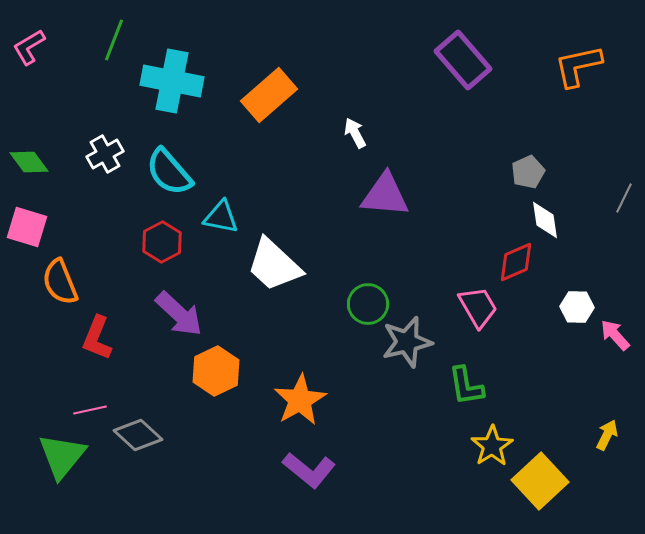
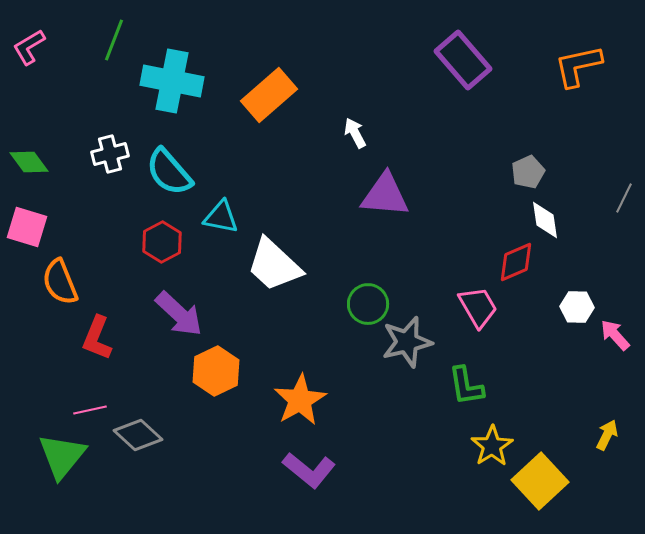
white cross: moved 5 px right; rotated 15 degrees clockwise
